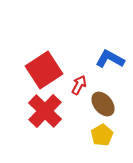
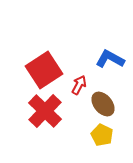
yellow pentagon: rotated 15 degrees counterclockwise
